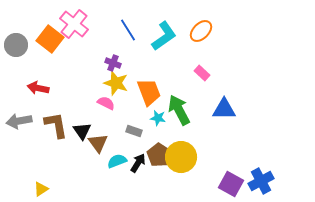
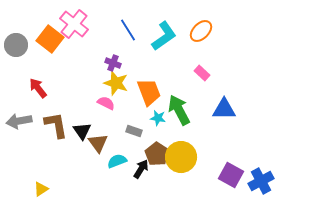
red arrow: rotated 40 degrees clockwise
brown pentagon: moved 2 px left, 1 px up
black arrow: moved 3 px right, 6 px down
purple square: moved 9 px up
